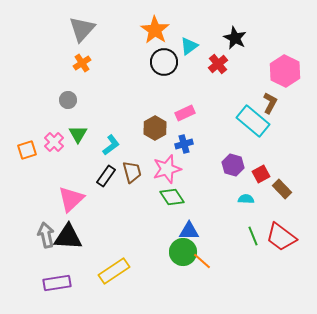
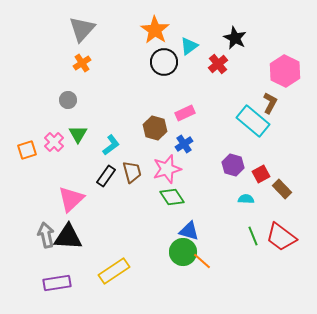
brown hexagon: rotated 15 degrees counterclockwise
blue cross: rotated 18 degrees counterclockwise
blue triangle: rotated 15 degrees clockwise
